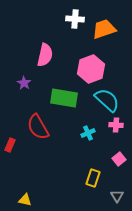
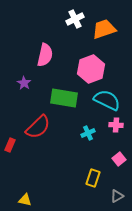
white cross: rotated 30 degrees counterclockwise
cyan semicircle: rotated 16 degrees counterclockwise
red semicircle: rotated 104 degrees counterclockwise
gray triangle: rotated 32 degrees clockwise
